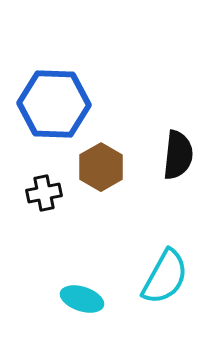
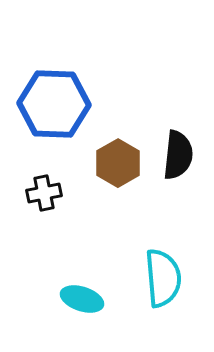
brown hexagon: moved 17 px right, 4 px up
cyan semicircle: moved 2 px left, 1 px down; rotated 34 degrees counterclockwise
